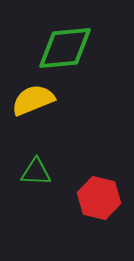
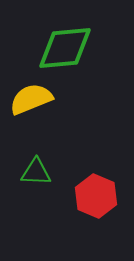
yellow semicircle: moved 2 px left, 1 px up
red hexagon: moved 3 px left, 2 px up; rotated 9 degrees clockwise
